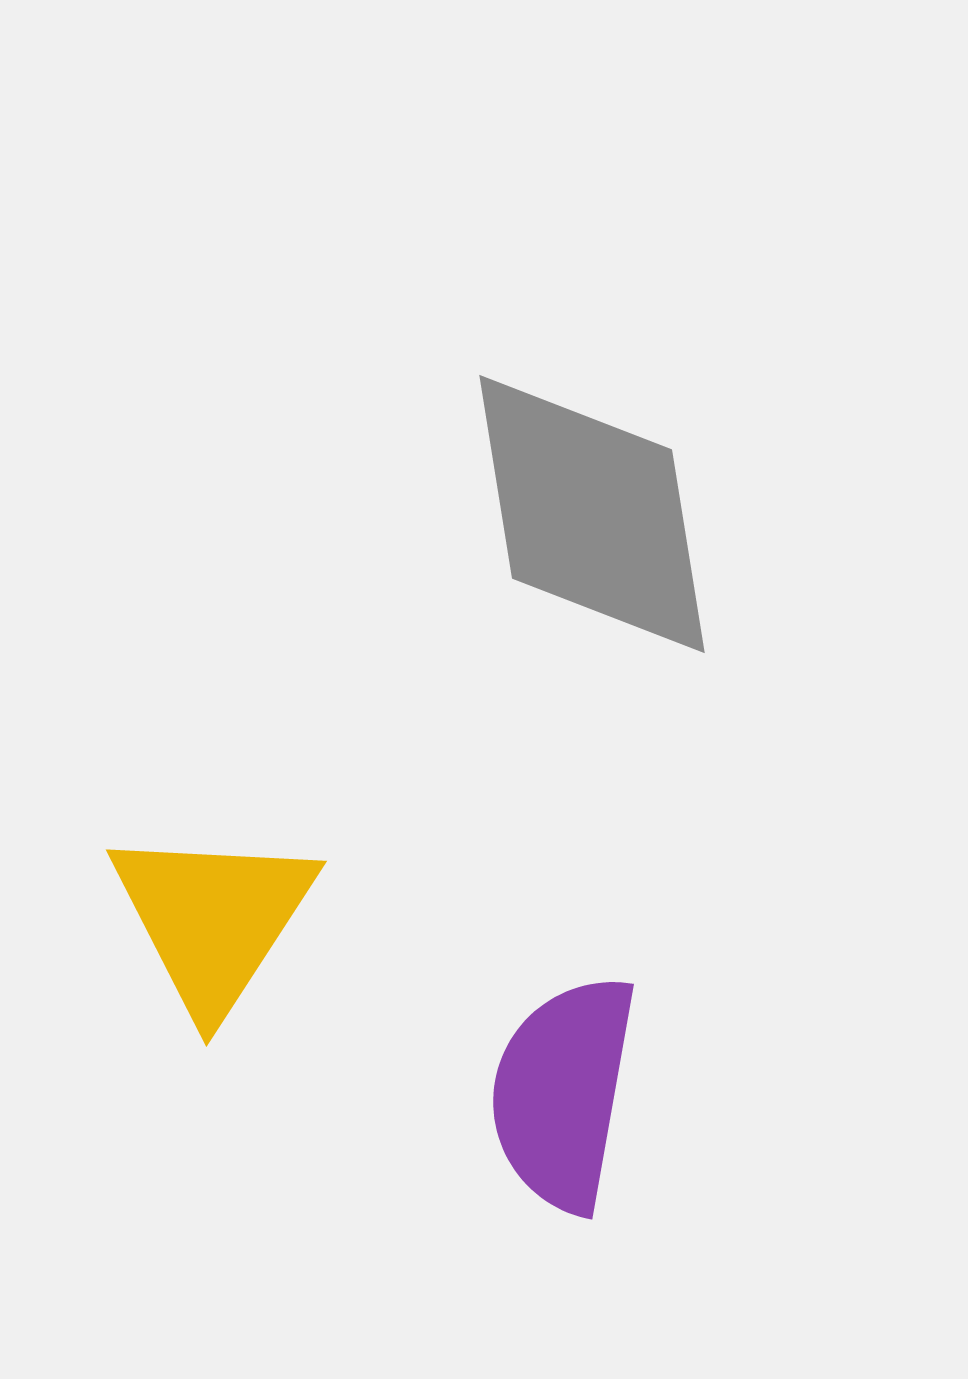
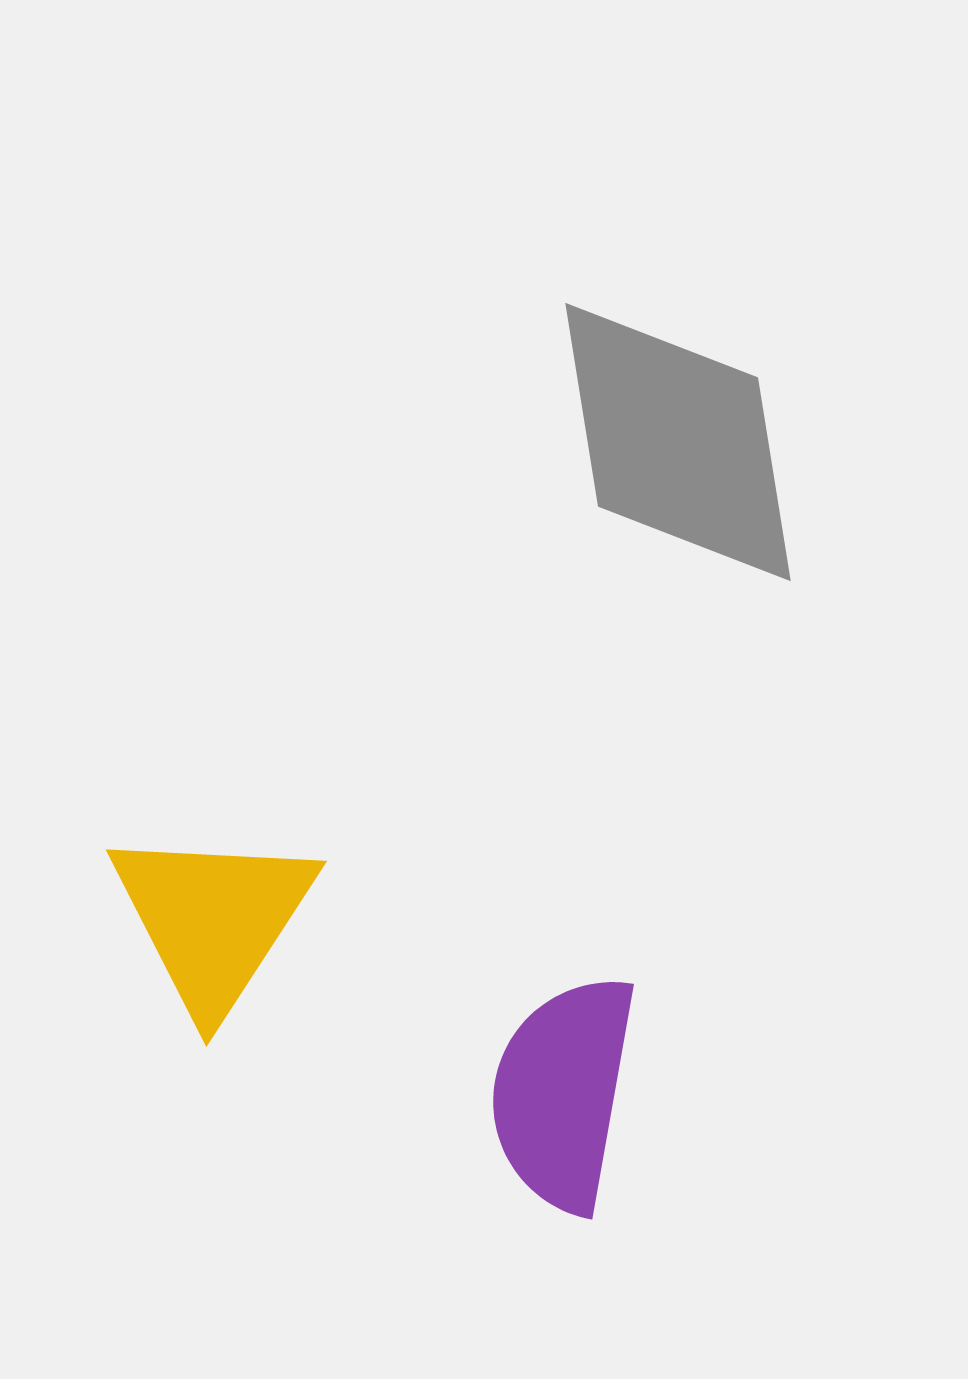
gray diamond: moved 86 px right, 72 px up
